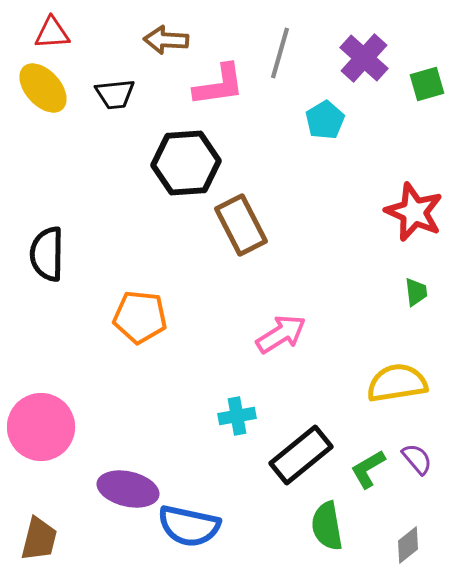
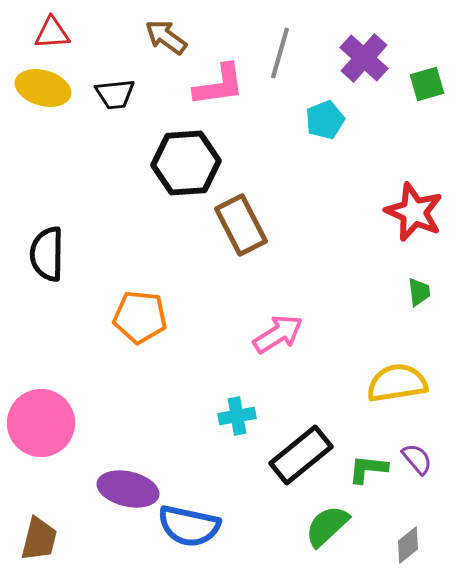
brown arrow: moved 3 px up; rotated 33 degrees clockwise
yellow ellipse: rotated 32 degrees counterclockwise
cyan pentagon: rotated 9 degrees clockwise
green trapezoid: moved 3 px right
pink arrow: moved 3 px left
pink circle: moved 4 px up
green L-shape: rotated 36 degrees clockwise
green semicircle: rotated 57 degrees clockwise
